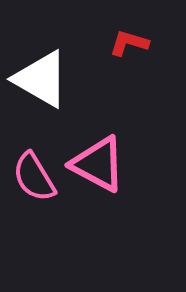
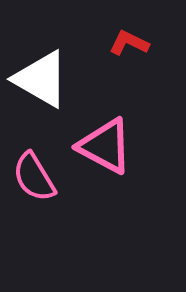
red L-shape: rotated 9 degrees clockwise
pink triangle: moved 7 px right, 18 px up
